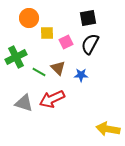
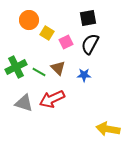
orange circle: moved 2 px down
yellow square: rotated 32 degrees clockwise
green cross: moved 10 px down
blue star: moved 3 px right
